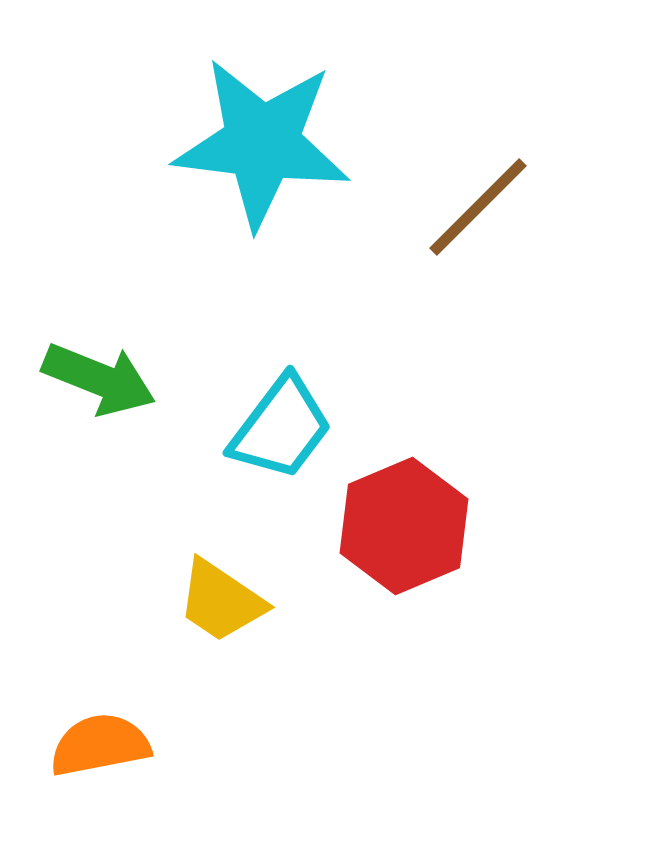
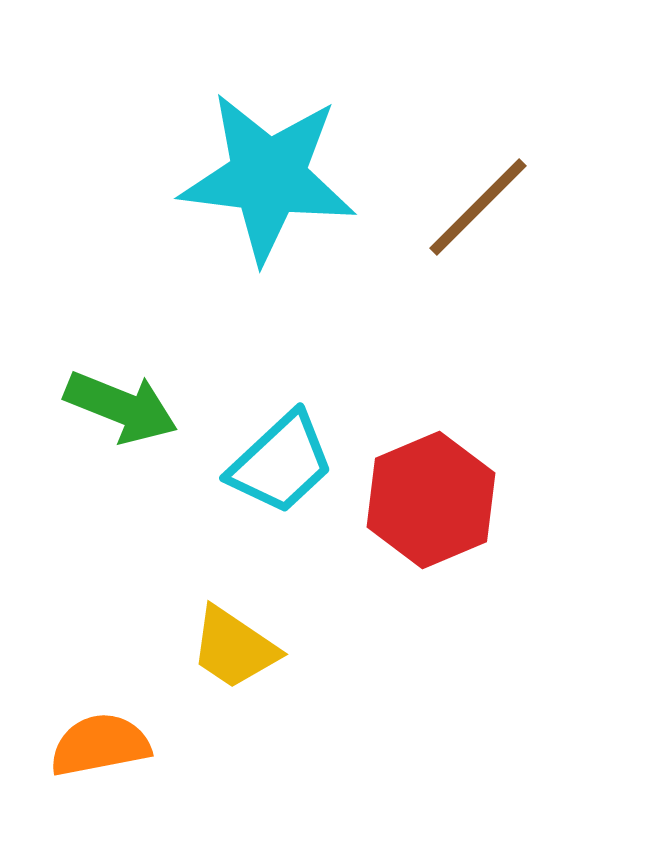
cyan star: moved 6 px right, 34 px down
green arrow: moved 22 px right, 28 px down
cyan trapezoid: moved 35 px down; rotated 10 degrees clockwise
red hexagon: moved 27 px right, 26 px up
yellow trapezoid: moved 13 px right, 47 px down
